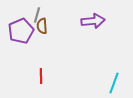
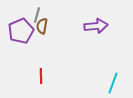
purple arrow: moved 3 px right, 5 px down
brown semicircle: rotated 14 degrees clockwise
cyan line: moved 1 px left
